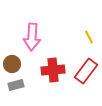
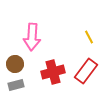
brown circle: moved 3 px right
red cross: moved 2 px down; rotated 10 degrees counterclockwise
